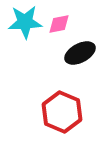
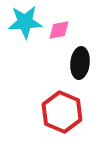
pink diamond: moved 6 px down
black ellipse: moved 10 px down; rotated 56 degrees counterclockwise
